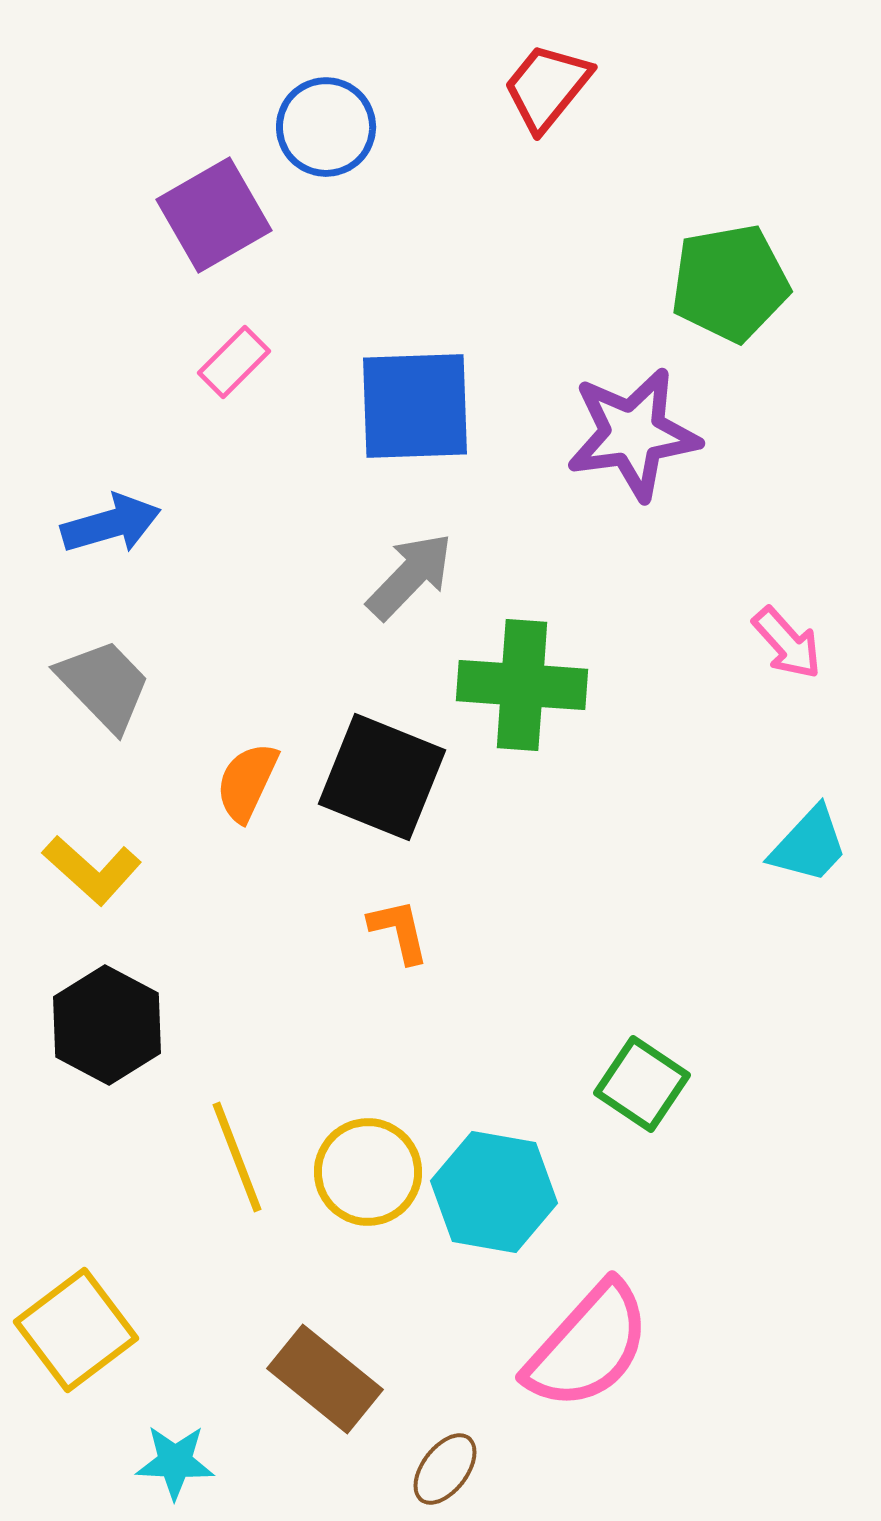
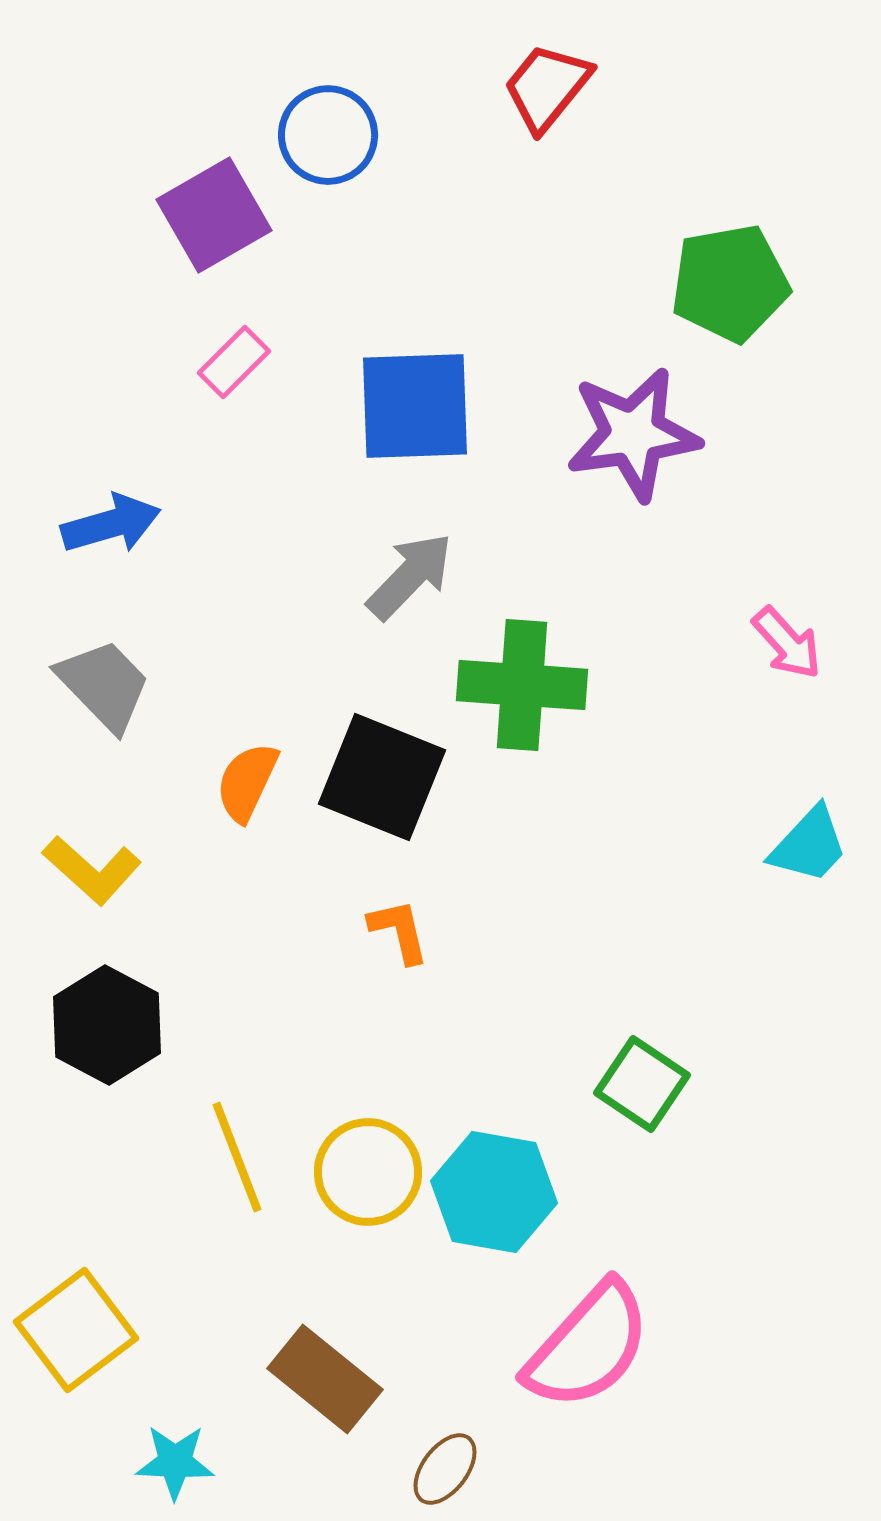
blue circle: moved 2 px right, 8 px down
